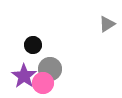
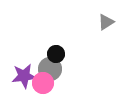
gray triangle: moved 1 px left, 2 px up
black circle: moved 23 px right, 9 px down
purple star: rotated 30 degrees clockwise
